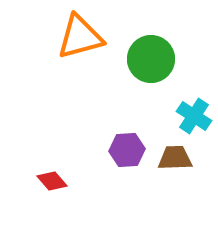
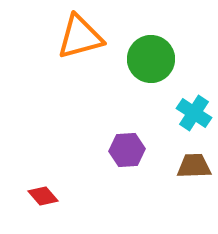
cyan cross: moved 3 px up
brown trapezoid: moved 19 px right, 8 px down
red diamond: moved 9 px left, 15 px down
